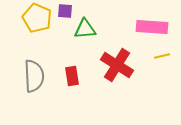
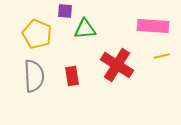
yellow pentagon: moved 16 px down
pink rectangle: moved 1 px right, 1 px up
